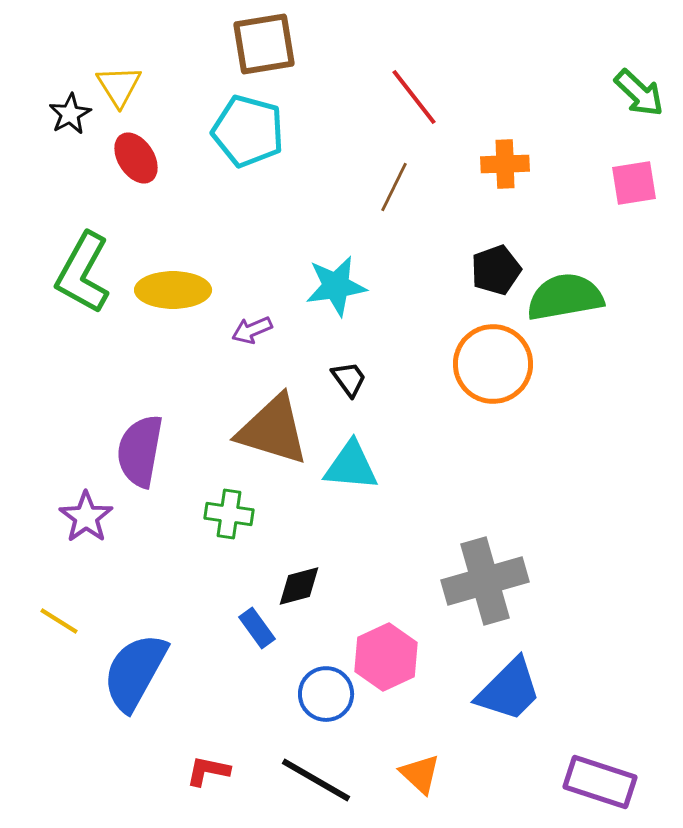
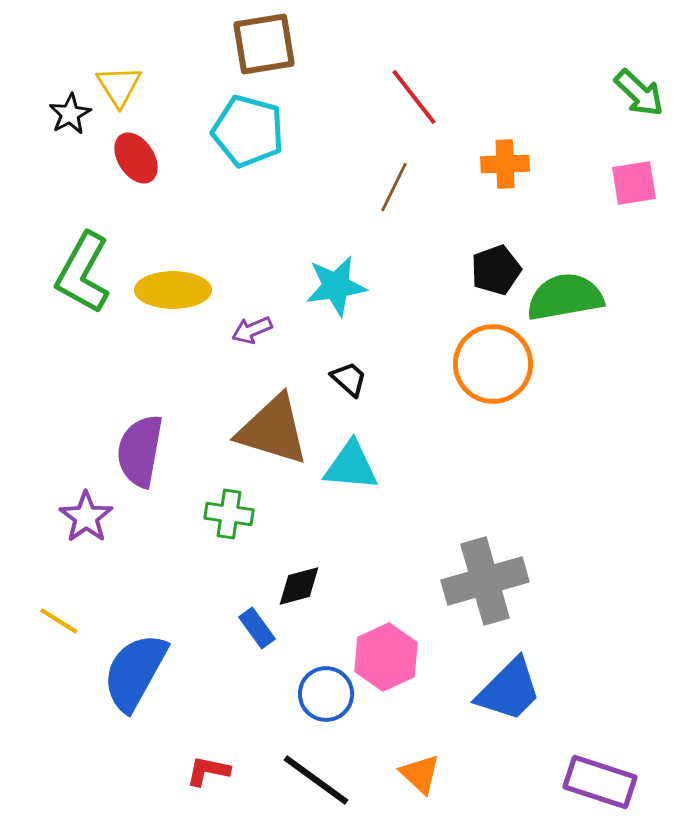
black trapezoid: rotated 12 degrees counterclockwise
black line: rotated 6 degrees clockwise
